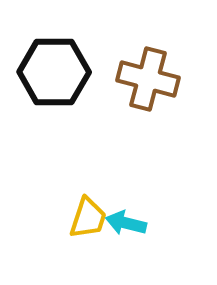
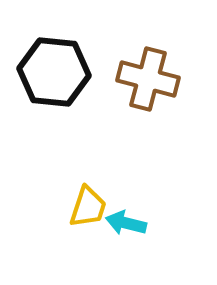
black hexagon: rotated 6 degrees clockwise
yellow trapezoid: moved 11 px up
